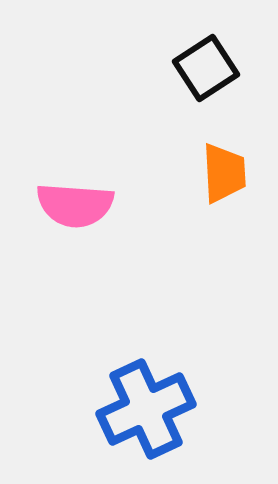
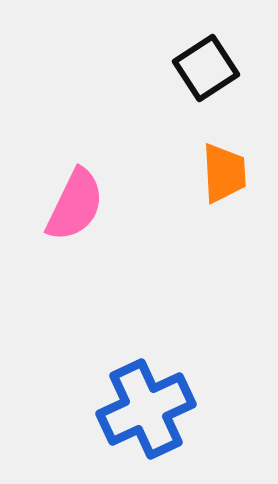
pink semicircle: rotated 68 degrees counterclockwise
